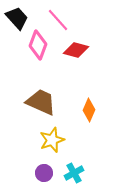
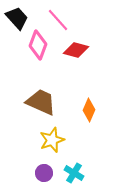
cyan cross: rotated 30 degrees counterclockwise
